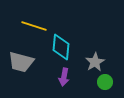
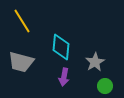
yellow line: moved 12 px left, 5 px up; rotated 40 degrees clockwise
green circle: moved 4 px down
